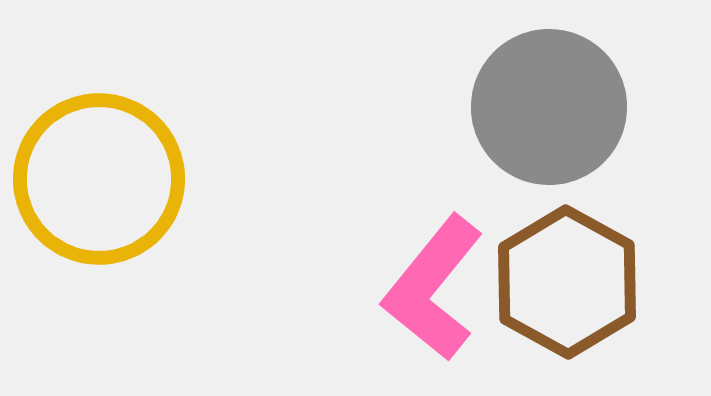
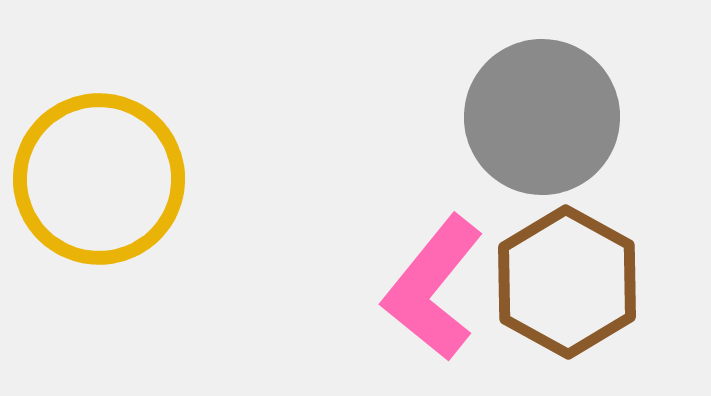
gray circle: moved 7 px left, 10 px down
